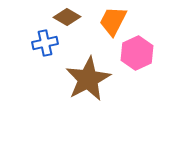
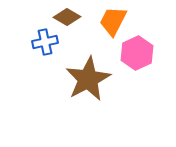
blue cross: moved 1 px up
